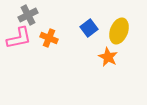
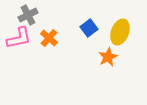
yellow ellipse: moved 1 px right, 1 px down
orange cross: rotated 18 degrees clockwise
orange star: rotated 18 degrees clockwise
